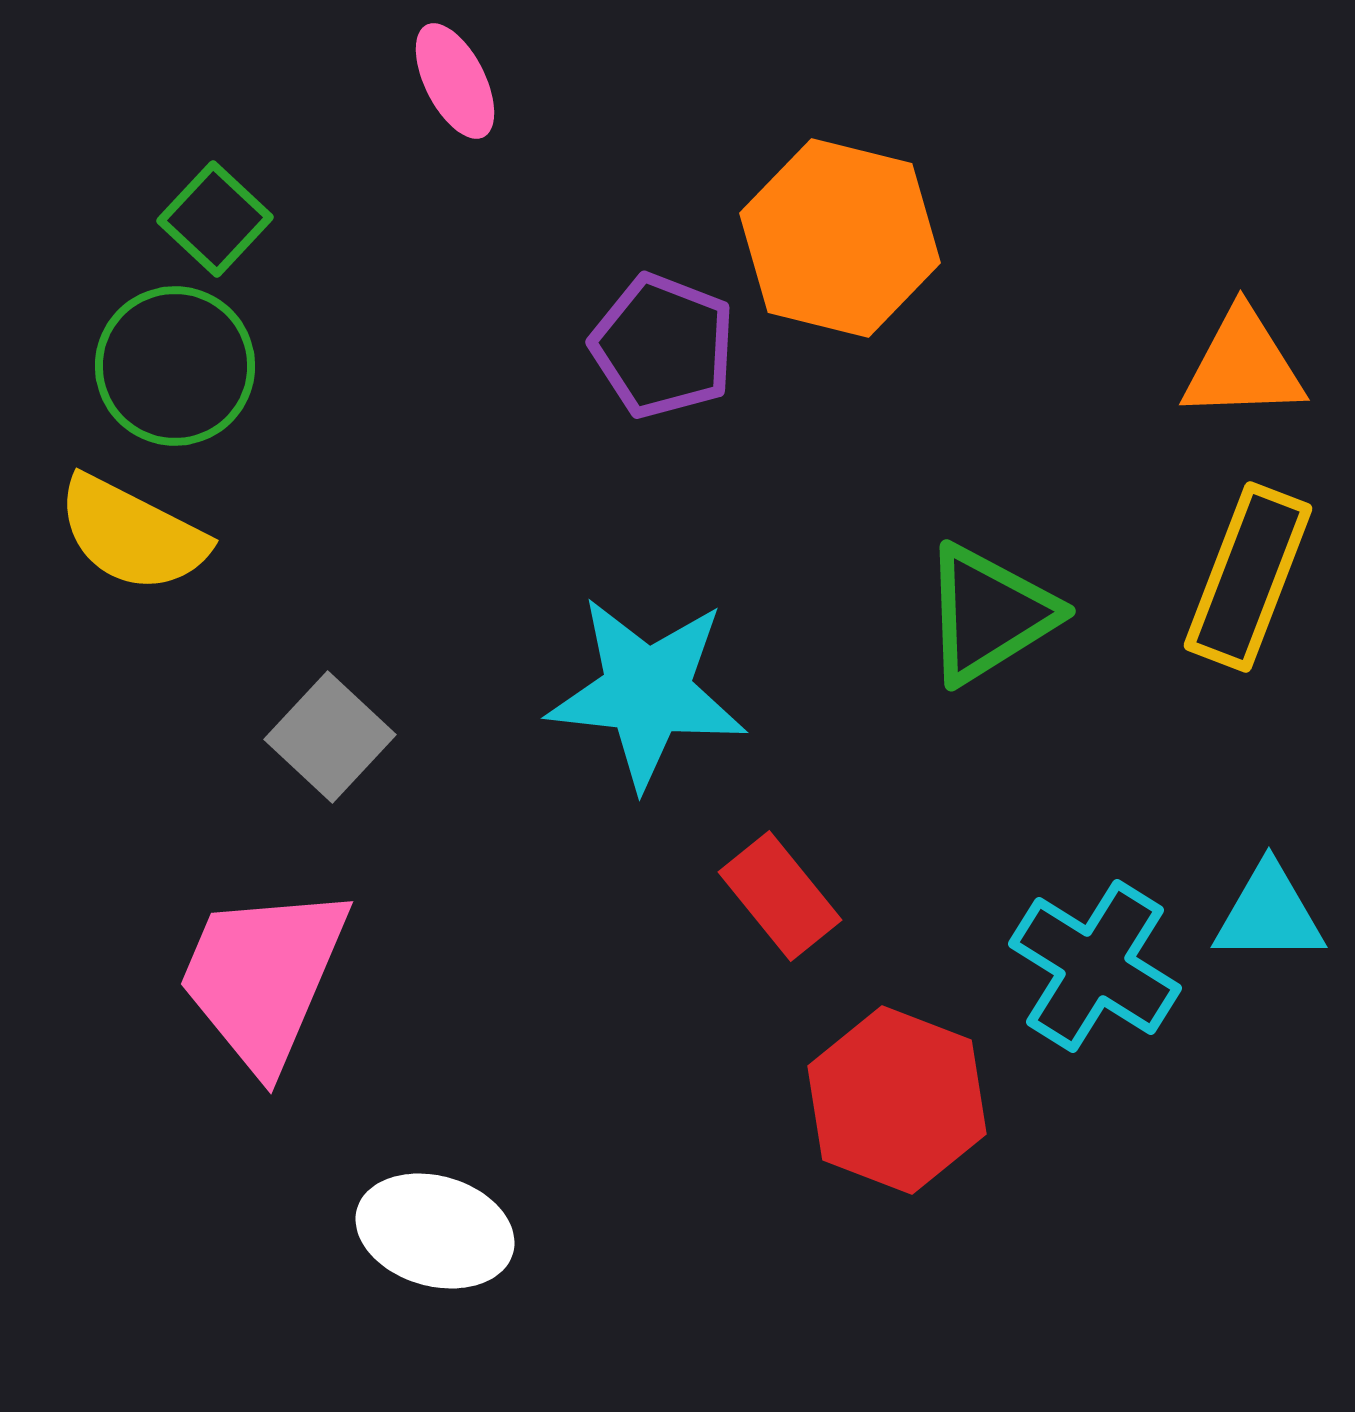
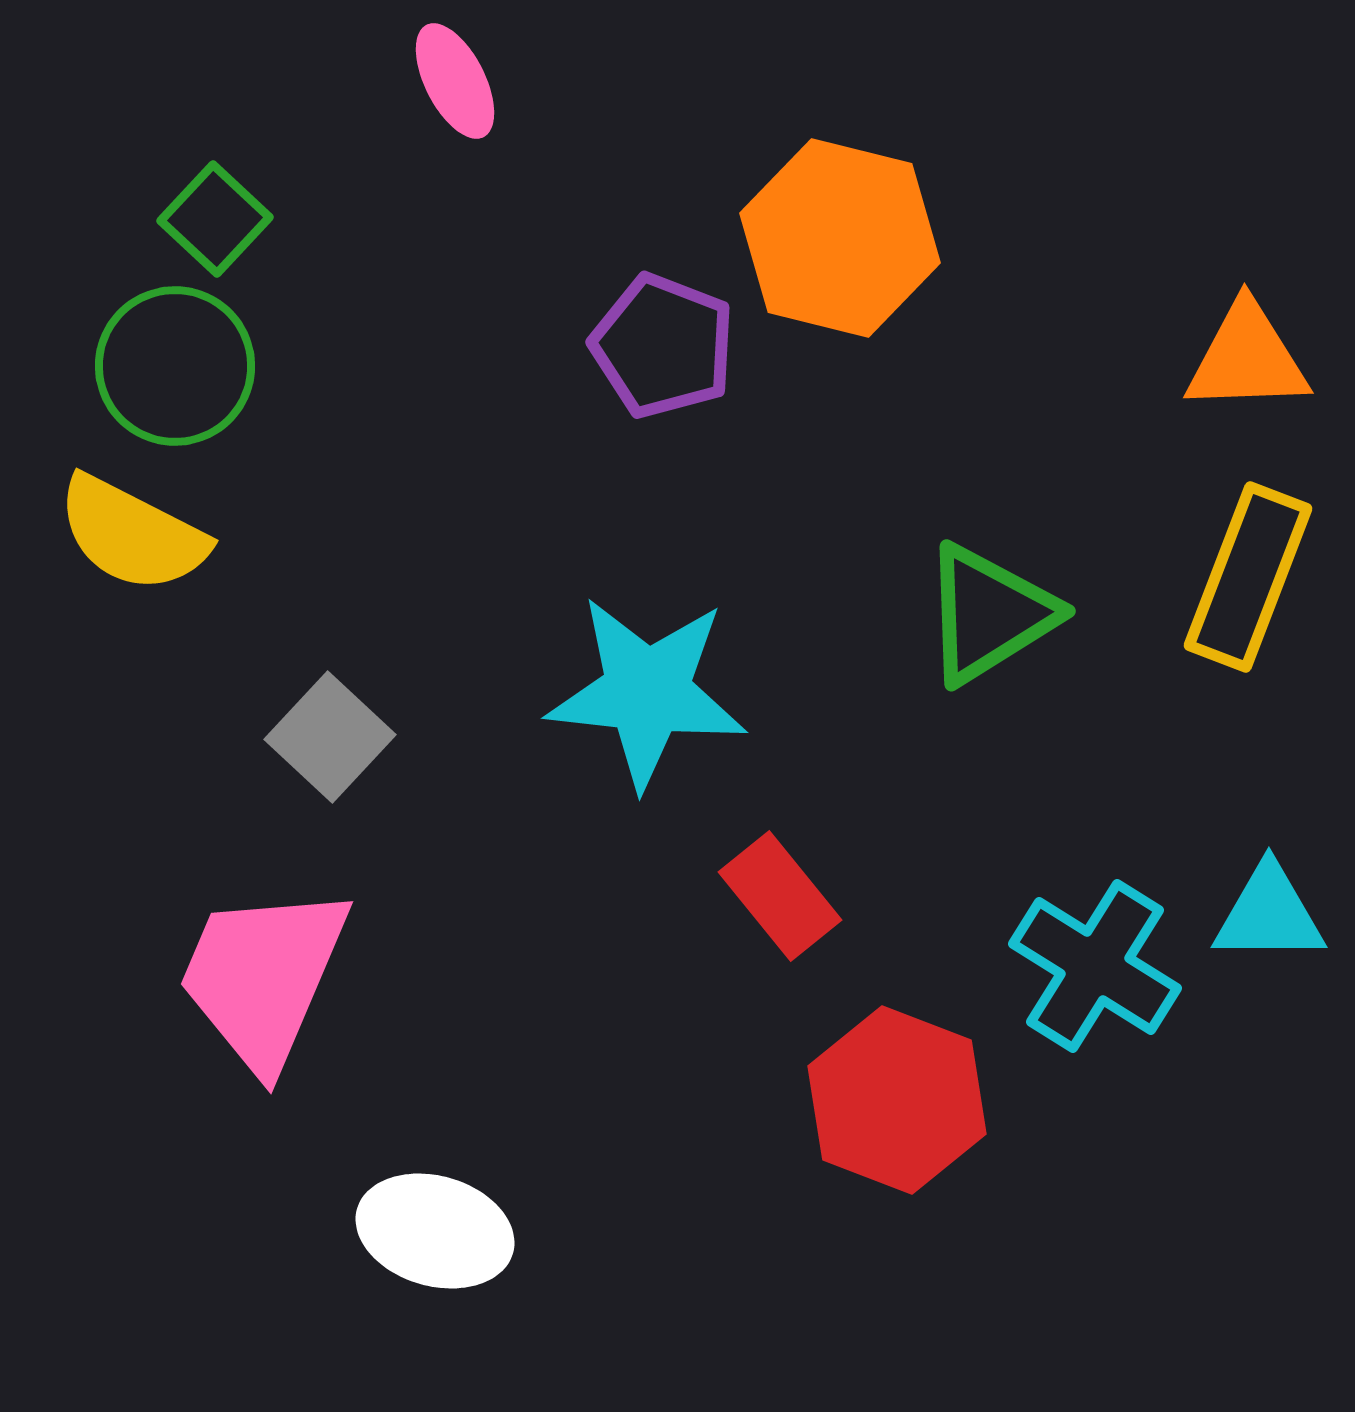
orange triangle: moved 4 px right, 7 px up
